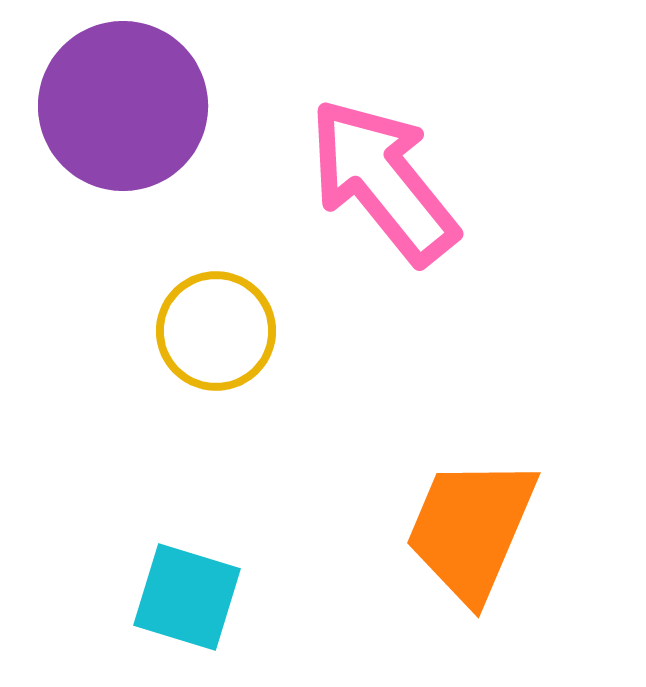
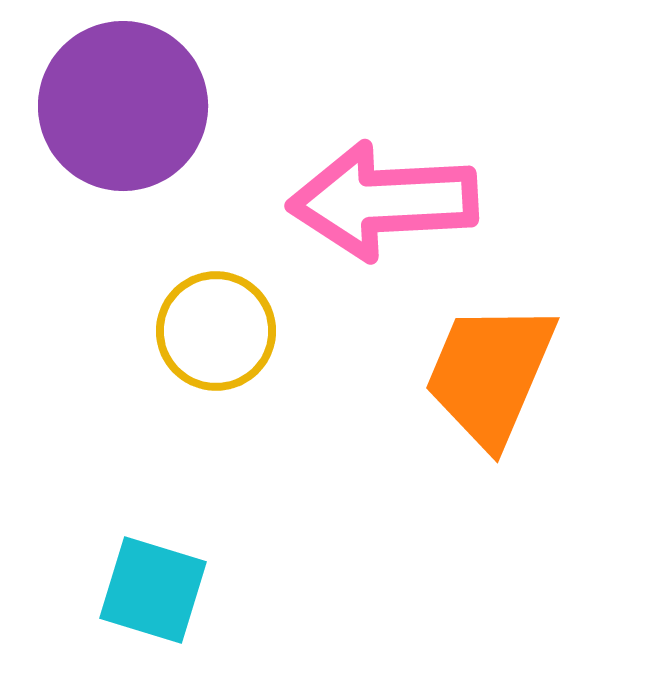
pink arrow: moved 20 px down; rotated 54 degrees counterclockwise
orange trapezoid: moved 19 px right, 155 px up
cyan square: moved 34 px left, 7 px up
